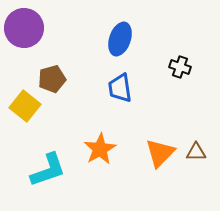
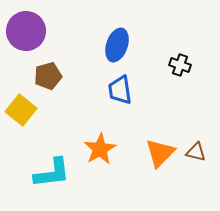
purple circle: moved 2 px right, 3 px down
blue ellipse: moved 3 px left, 6 px down
black cross: moved 2 px up
brown pentagon: moved 4 px left, 3 px up
blue trapezoid: moved 2 px down
yellow square: moved 4 px left, 4 px down
brown triangle: rotated 15 degrees clockwise
cyan L-shape: moved 4 px right, 3 px down; rotated 12 degrees clockwise
